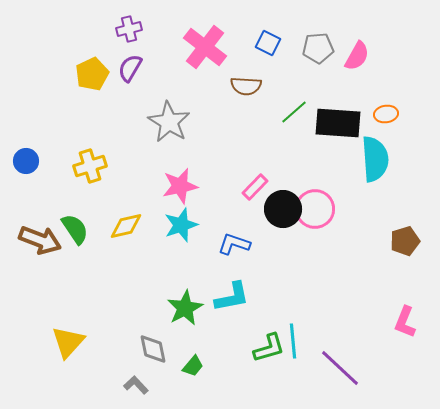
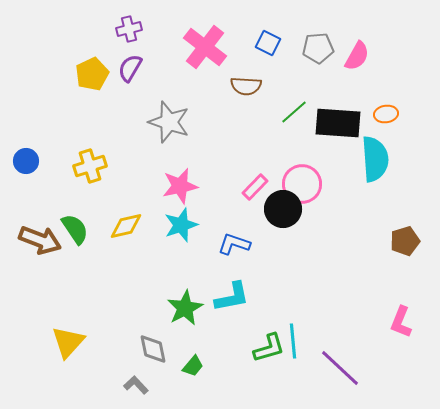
gray star: rotated 12 degrees counterclockwise
pink circle: moved 13 px left, 25 px up
pink L-shape: moved 4 px left
